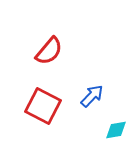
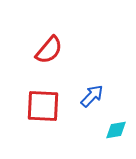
red semicircle: moved 1 px up
red square: rotated 24 degrees counterclockwise
